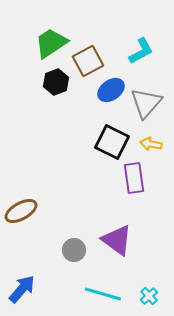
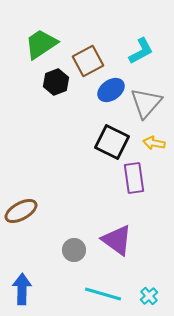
green trapezoid: moved 10 px left, 1 px down
yellow arrow: moved 3 px right, 1 px up
blue arrow: rotated 40 degrees counterclockwise
